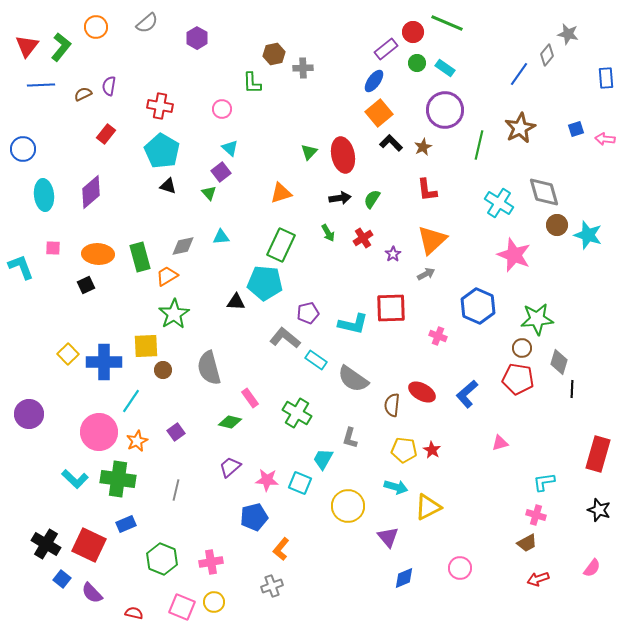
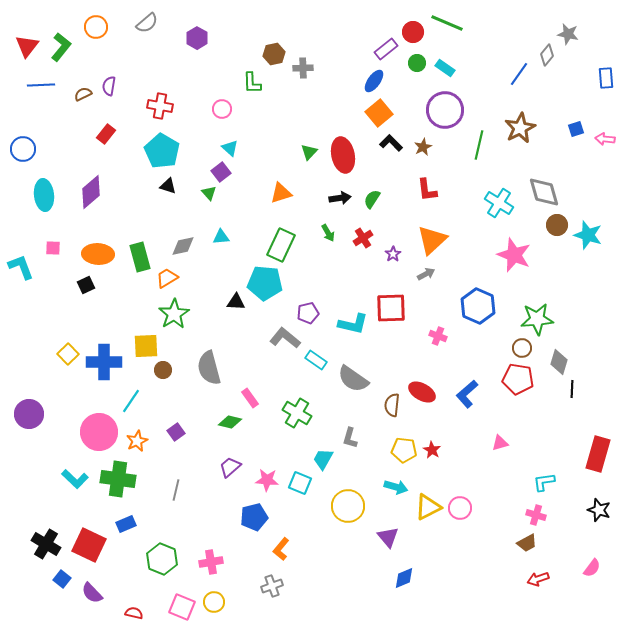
orange trapezoid at (167, 276): moved 2 px down
pink circle at (460, 568): moved 60 px up
